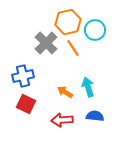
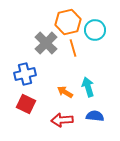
orange line: rotated 18 degrees clockwise
blue cross: moved 2 px right, 2 px up
